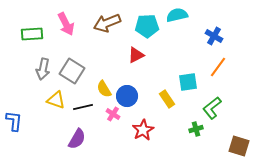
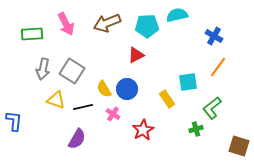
blue circle: moved 7 px up
